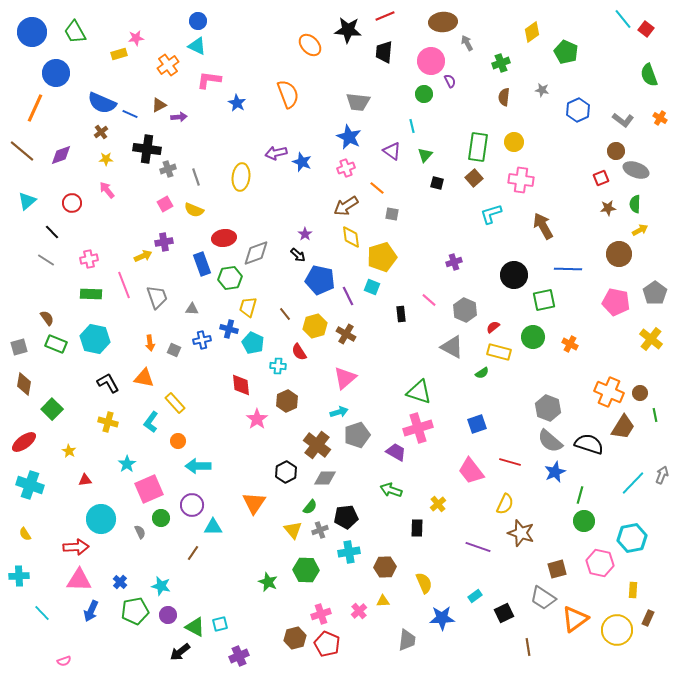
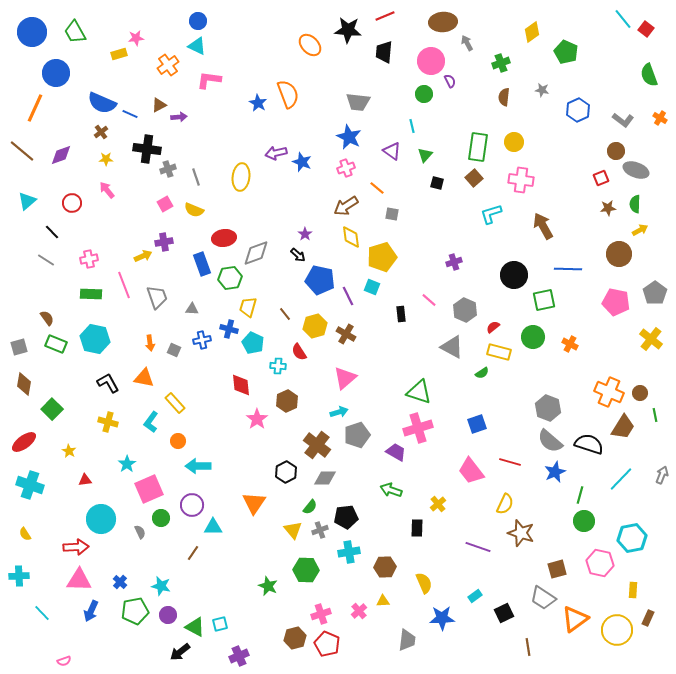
blue star at (237, 103): moved 21 px right
cyan line at (633, 483): moved 12 px left, 4 px up
green star at (268, 582): moved 4 px down
